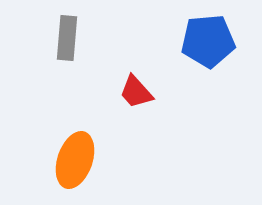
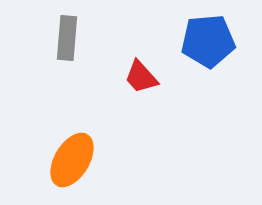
red trapezoid: moved 5 px right, 15 px up
orange ellipse: moved 3 px left; rotated 12 degrees clockwise
